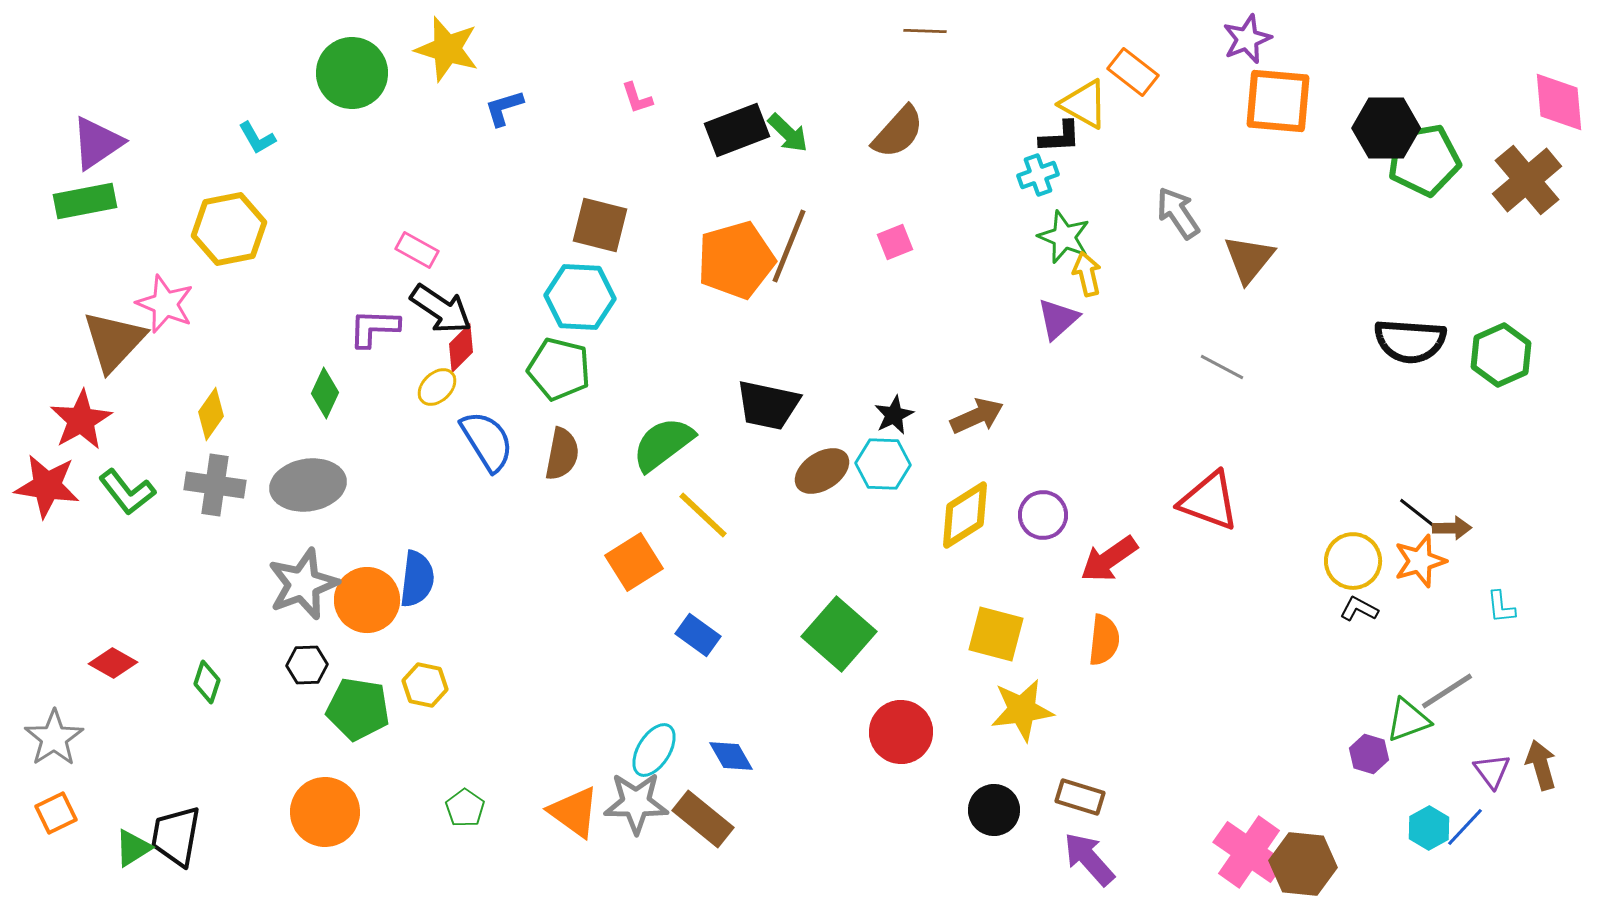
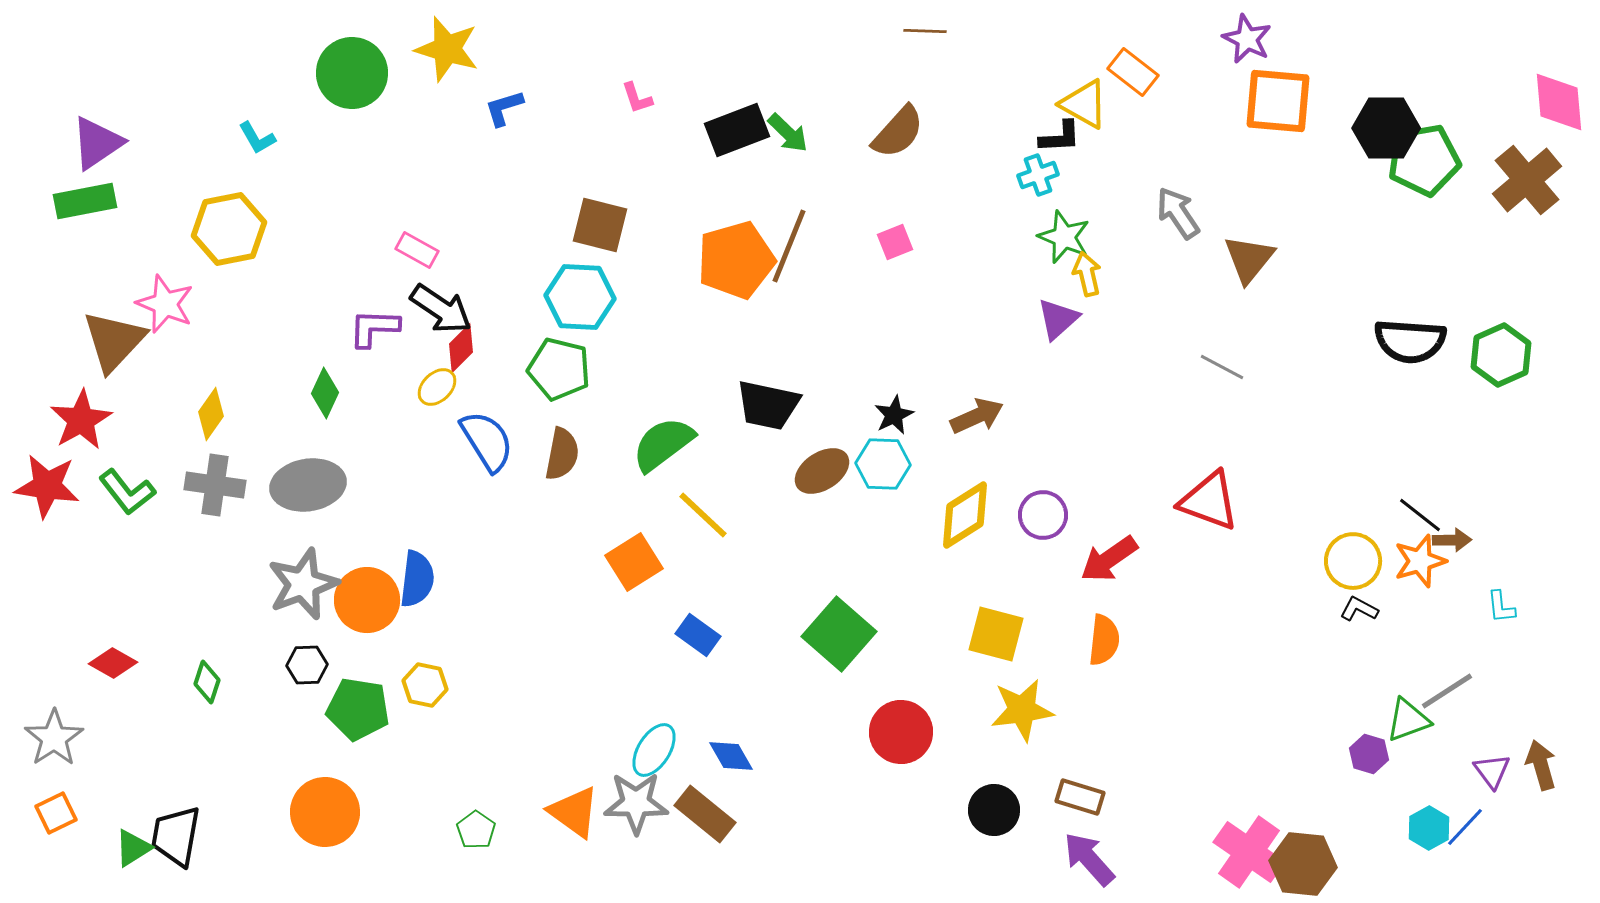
purple star at (1247, 39): rotated 24 degrees counterclockwise
brown arrow at (1452, 528): moved 12 px down
green pentagon at (465, 808): moved 11 px right, 22 px down
brown rectangle at (703, 819): moved 2 px right, 5 px up
